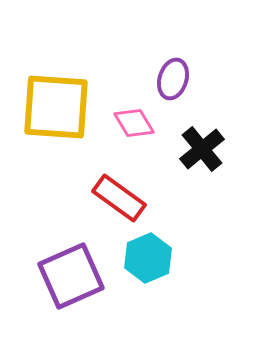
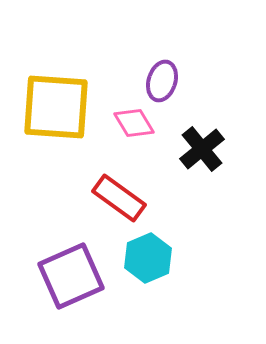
purple ellipse: moved 11 px left, 2 px down
